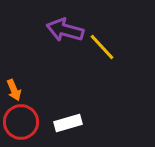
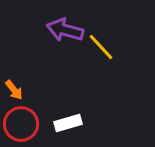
yellow line: moved 1 px left
orange arrow: rotated 15 degrees counterclockwise
red circle: moved 2 px down
